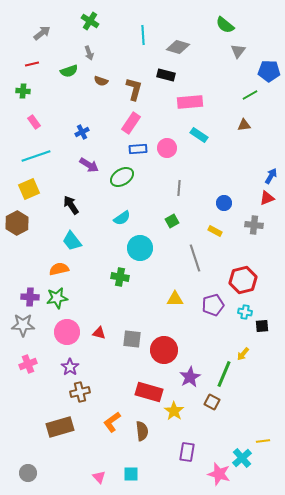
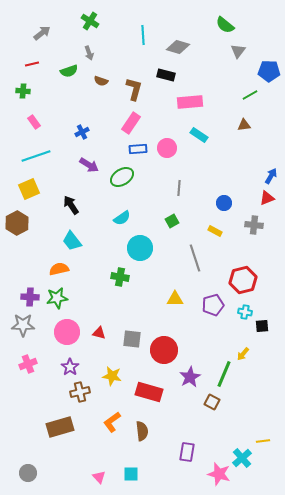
yellow star at (174, 411): moved 62 px left, 35 px up; rotated 24 degrees counterclockwise
